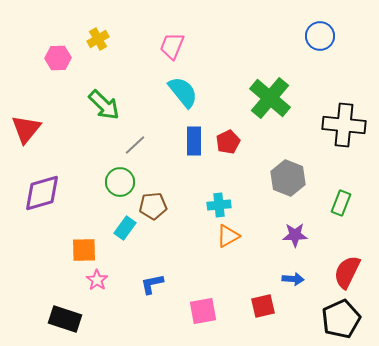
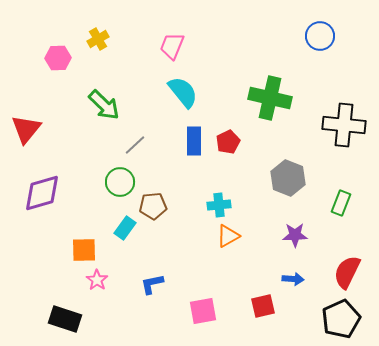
green cross: rotated 27 degrees counterclockwise
